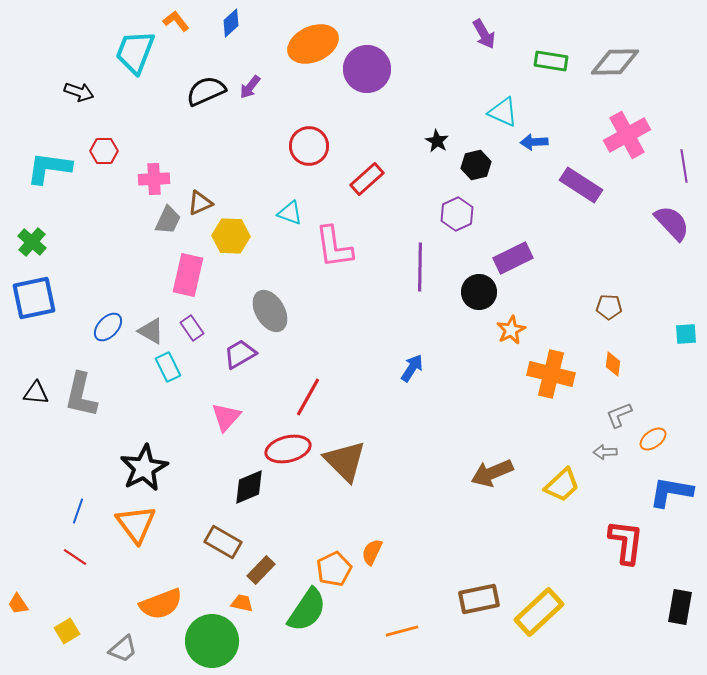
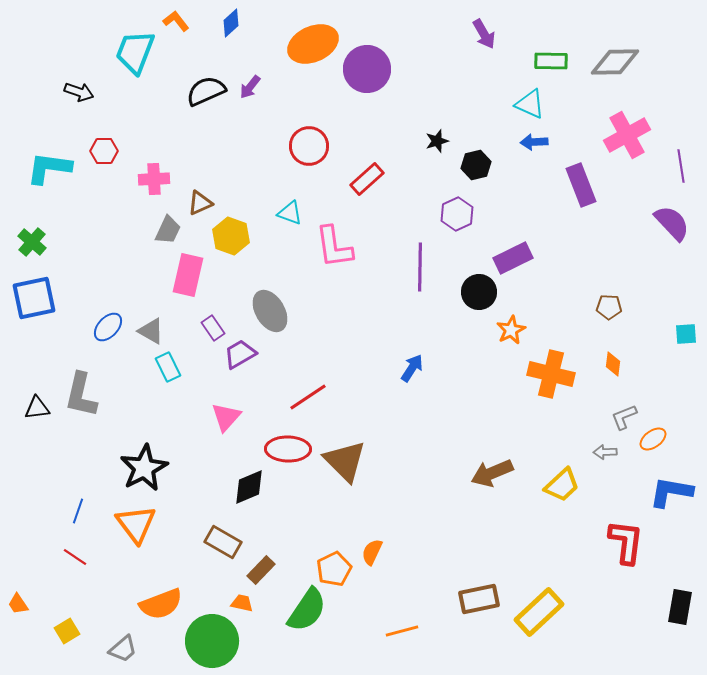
green rectangle at (551, 61): rotated 8 degrees counterclockwise
cyan triangle at (503, 112): moved 27 px right, 8 px up
black star at (437, 141): rotated 25 degrees clockwise
purple line at (684, 166): moved 3 px left
purple rectangle at (581, 185): rotated 36 degrees clockwise
gray trapezoid at (168, 220): moved 10 px down
yellow hexagon at (231, 236): rotated 18 degrees clockwise
purple rectangle at (192, 328): moved 21 px right
black triangle at (36, 393): moved 1 px right, 15 px down; rotated 12 degrees counterclockwise
red line at (308, 397): rotated 27 degrees clockwise
gray L-shape at (619, 415): moved 5 px right, 2 px down
red ellipse at (288, 449): rotated 15 degrees clockwise
